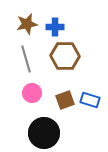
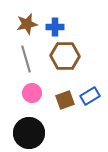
blue rectangle: moved 4 px up; rotated 48 degrees counterclockwise
black circle: moved 15 px left
